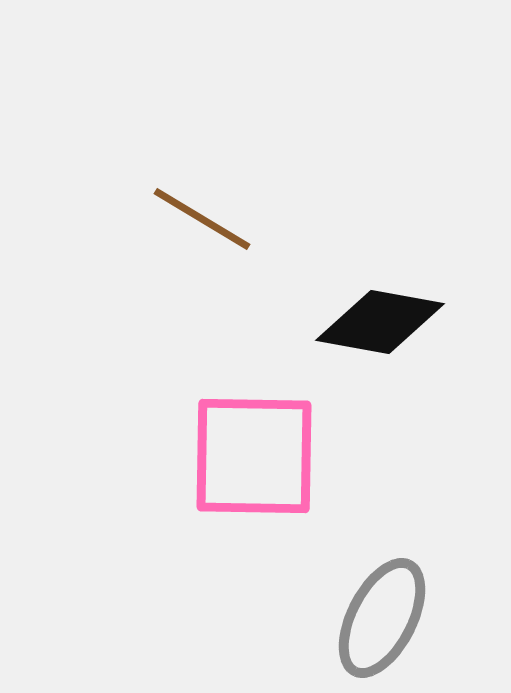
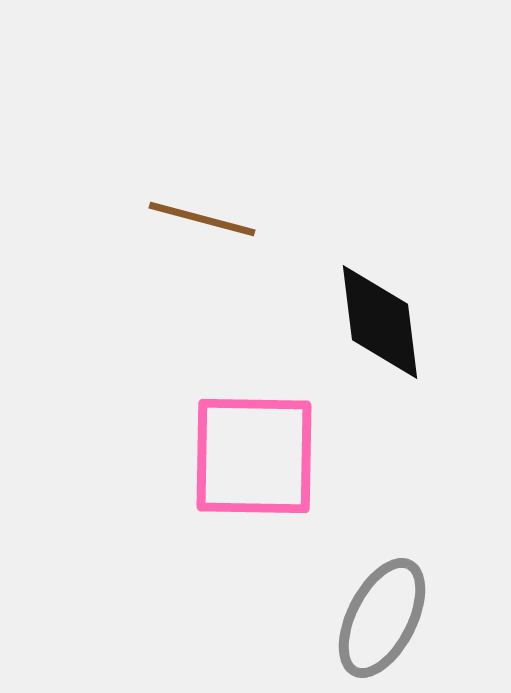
brown line: rotated 16 degrees counterclockwise
black diamond: rotated 73 degrees clockwise
